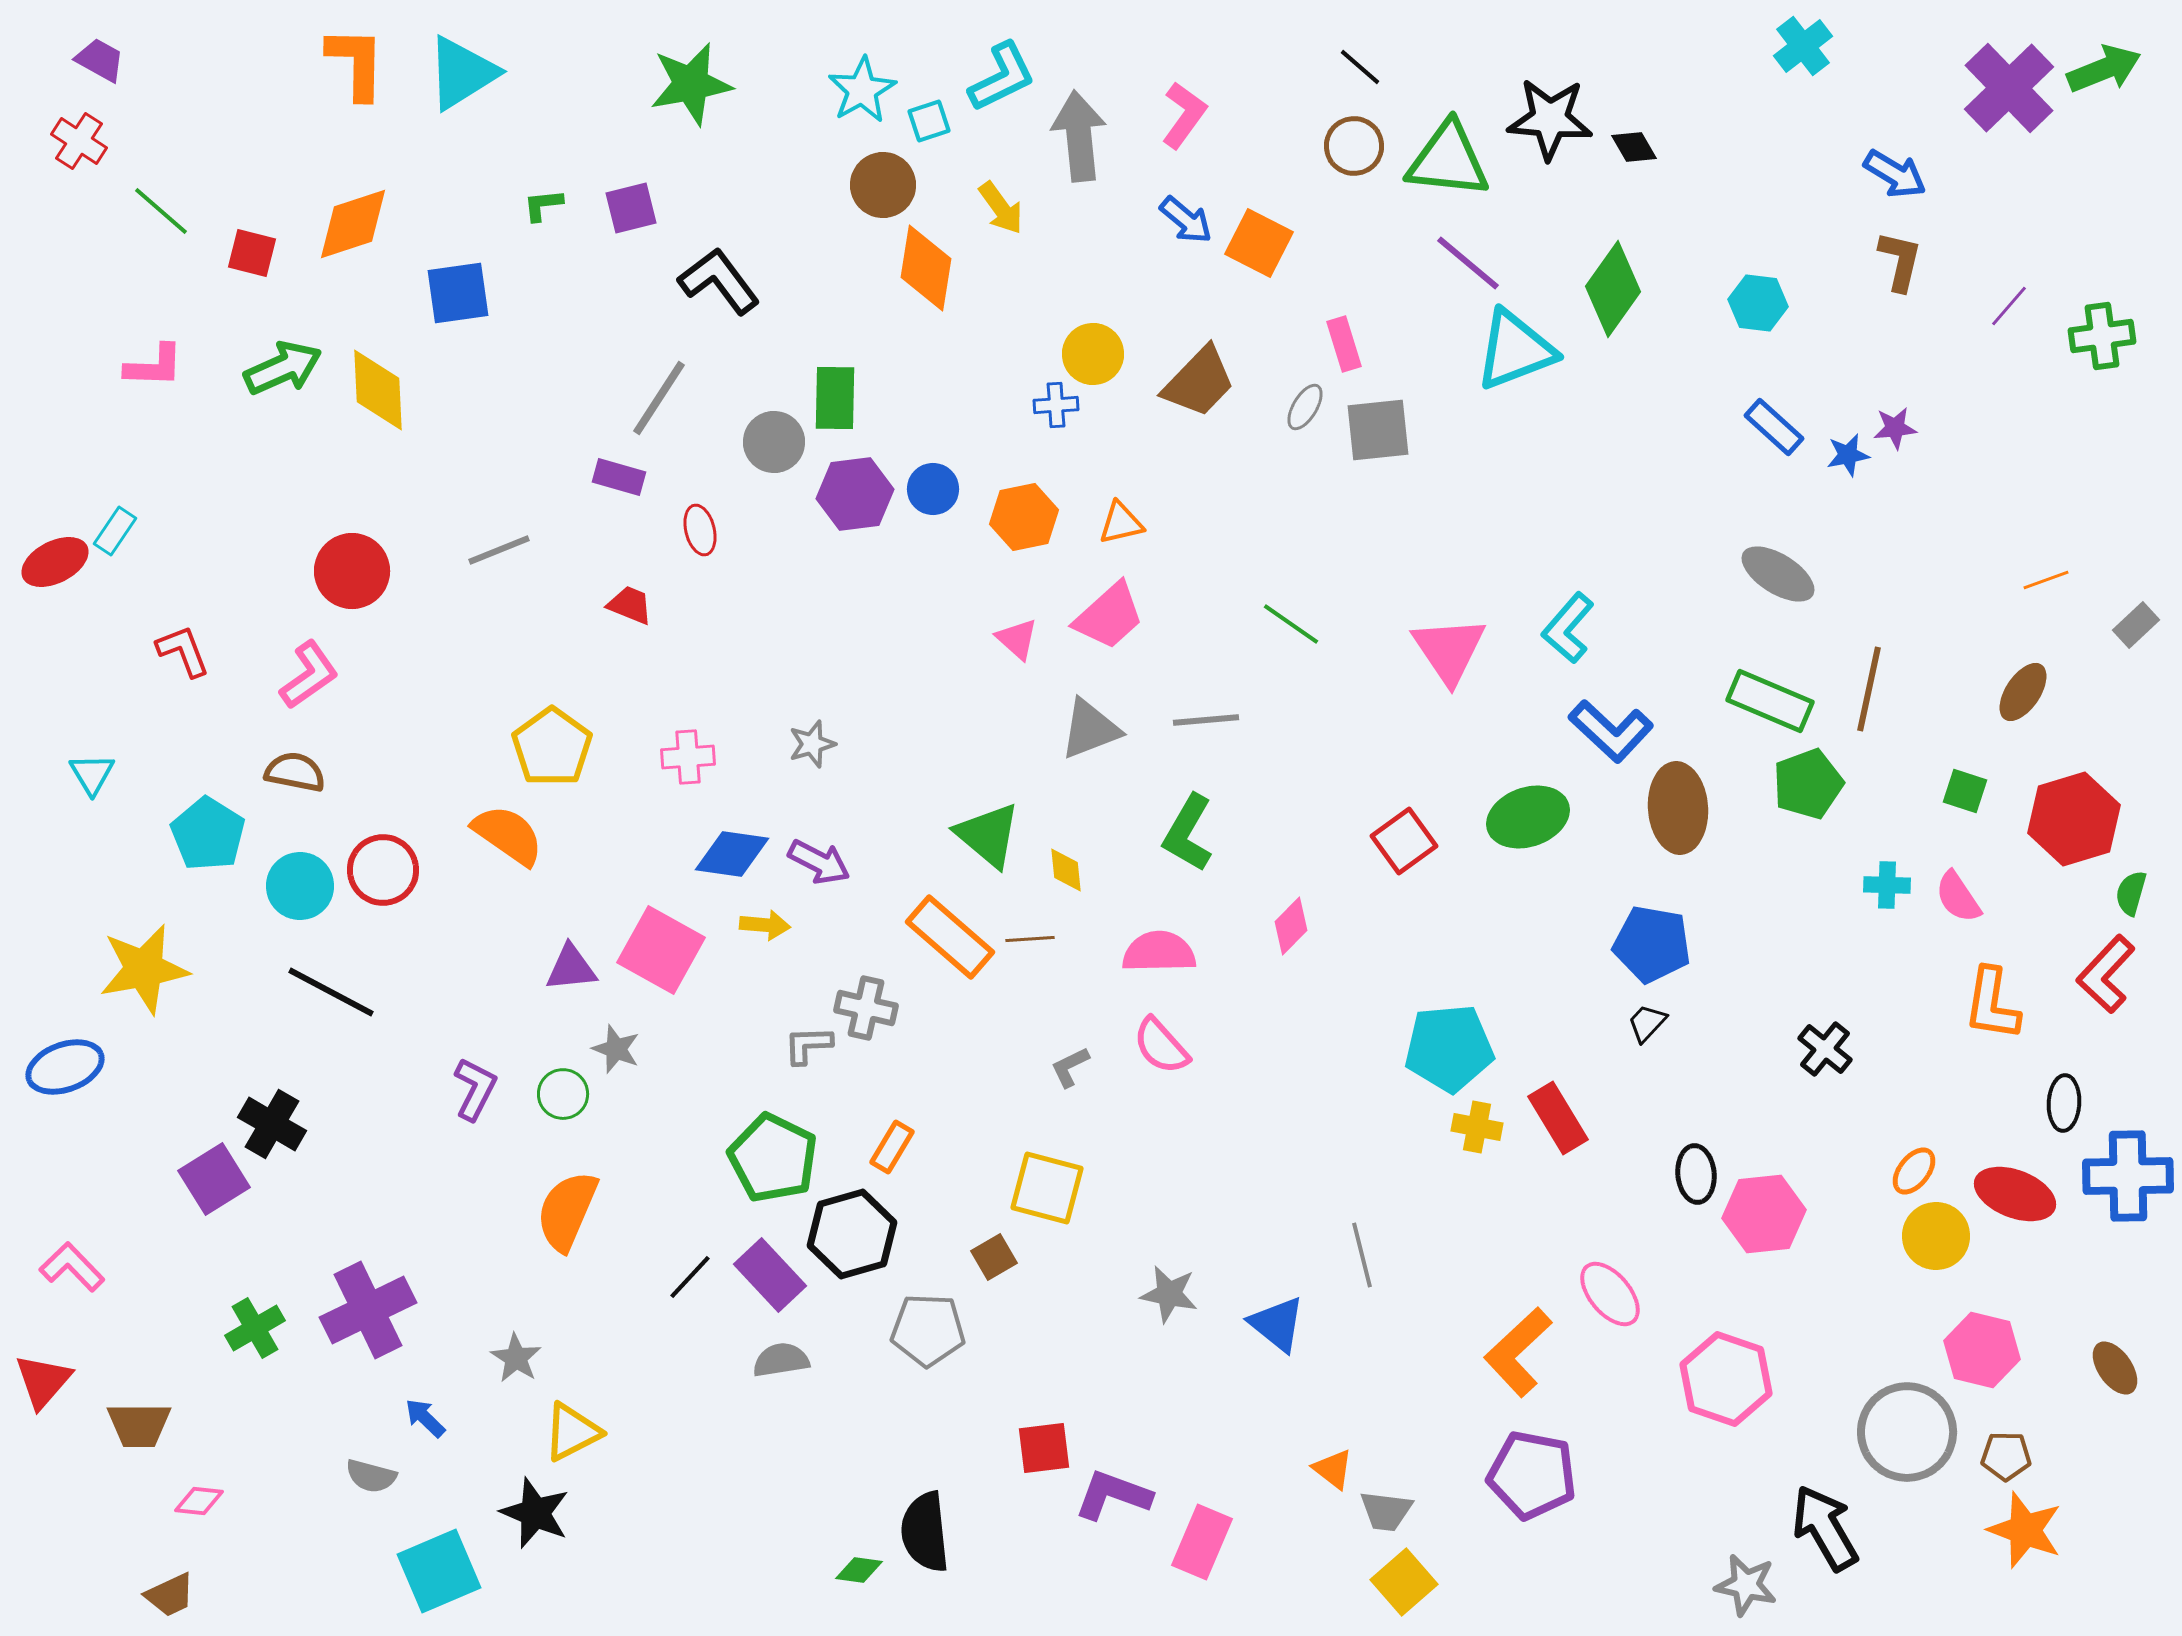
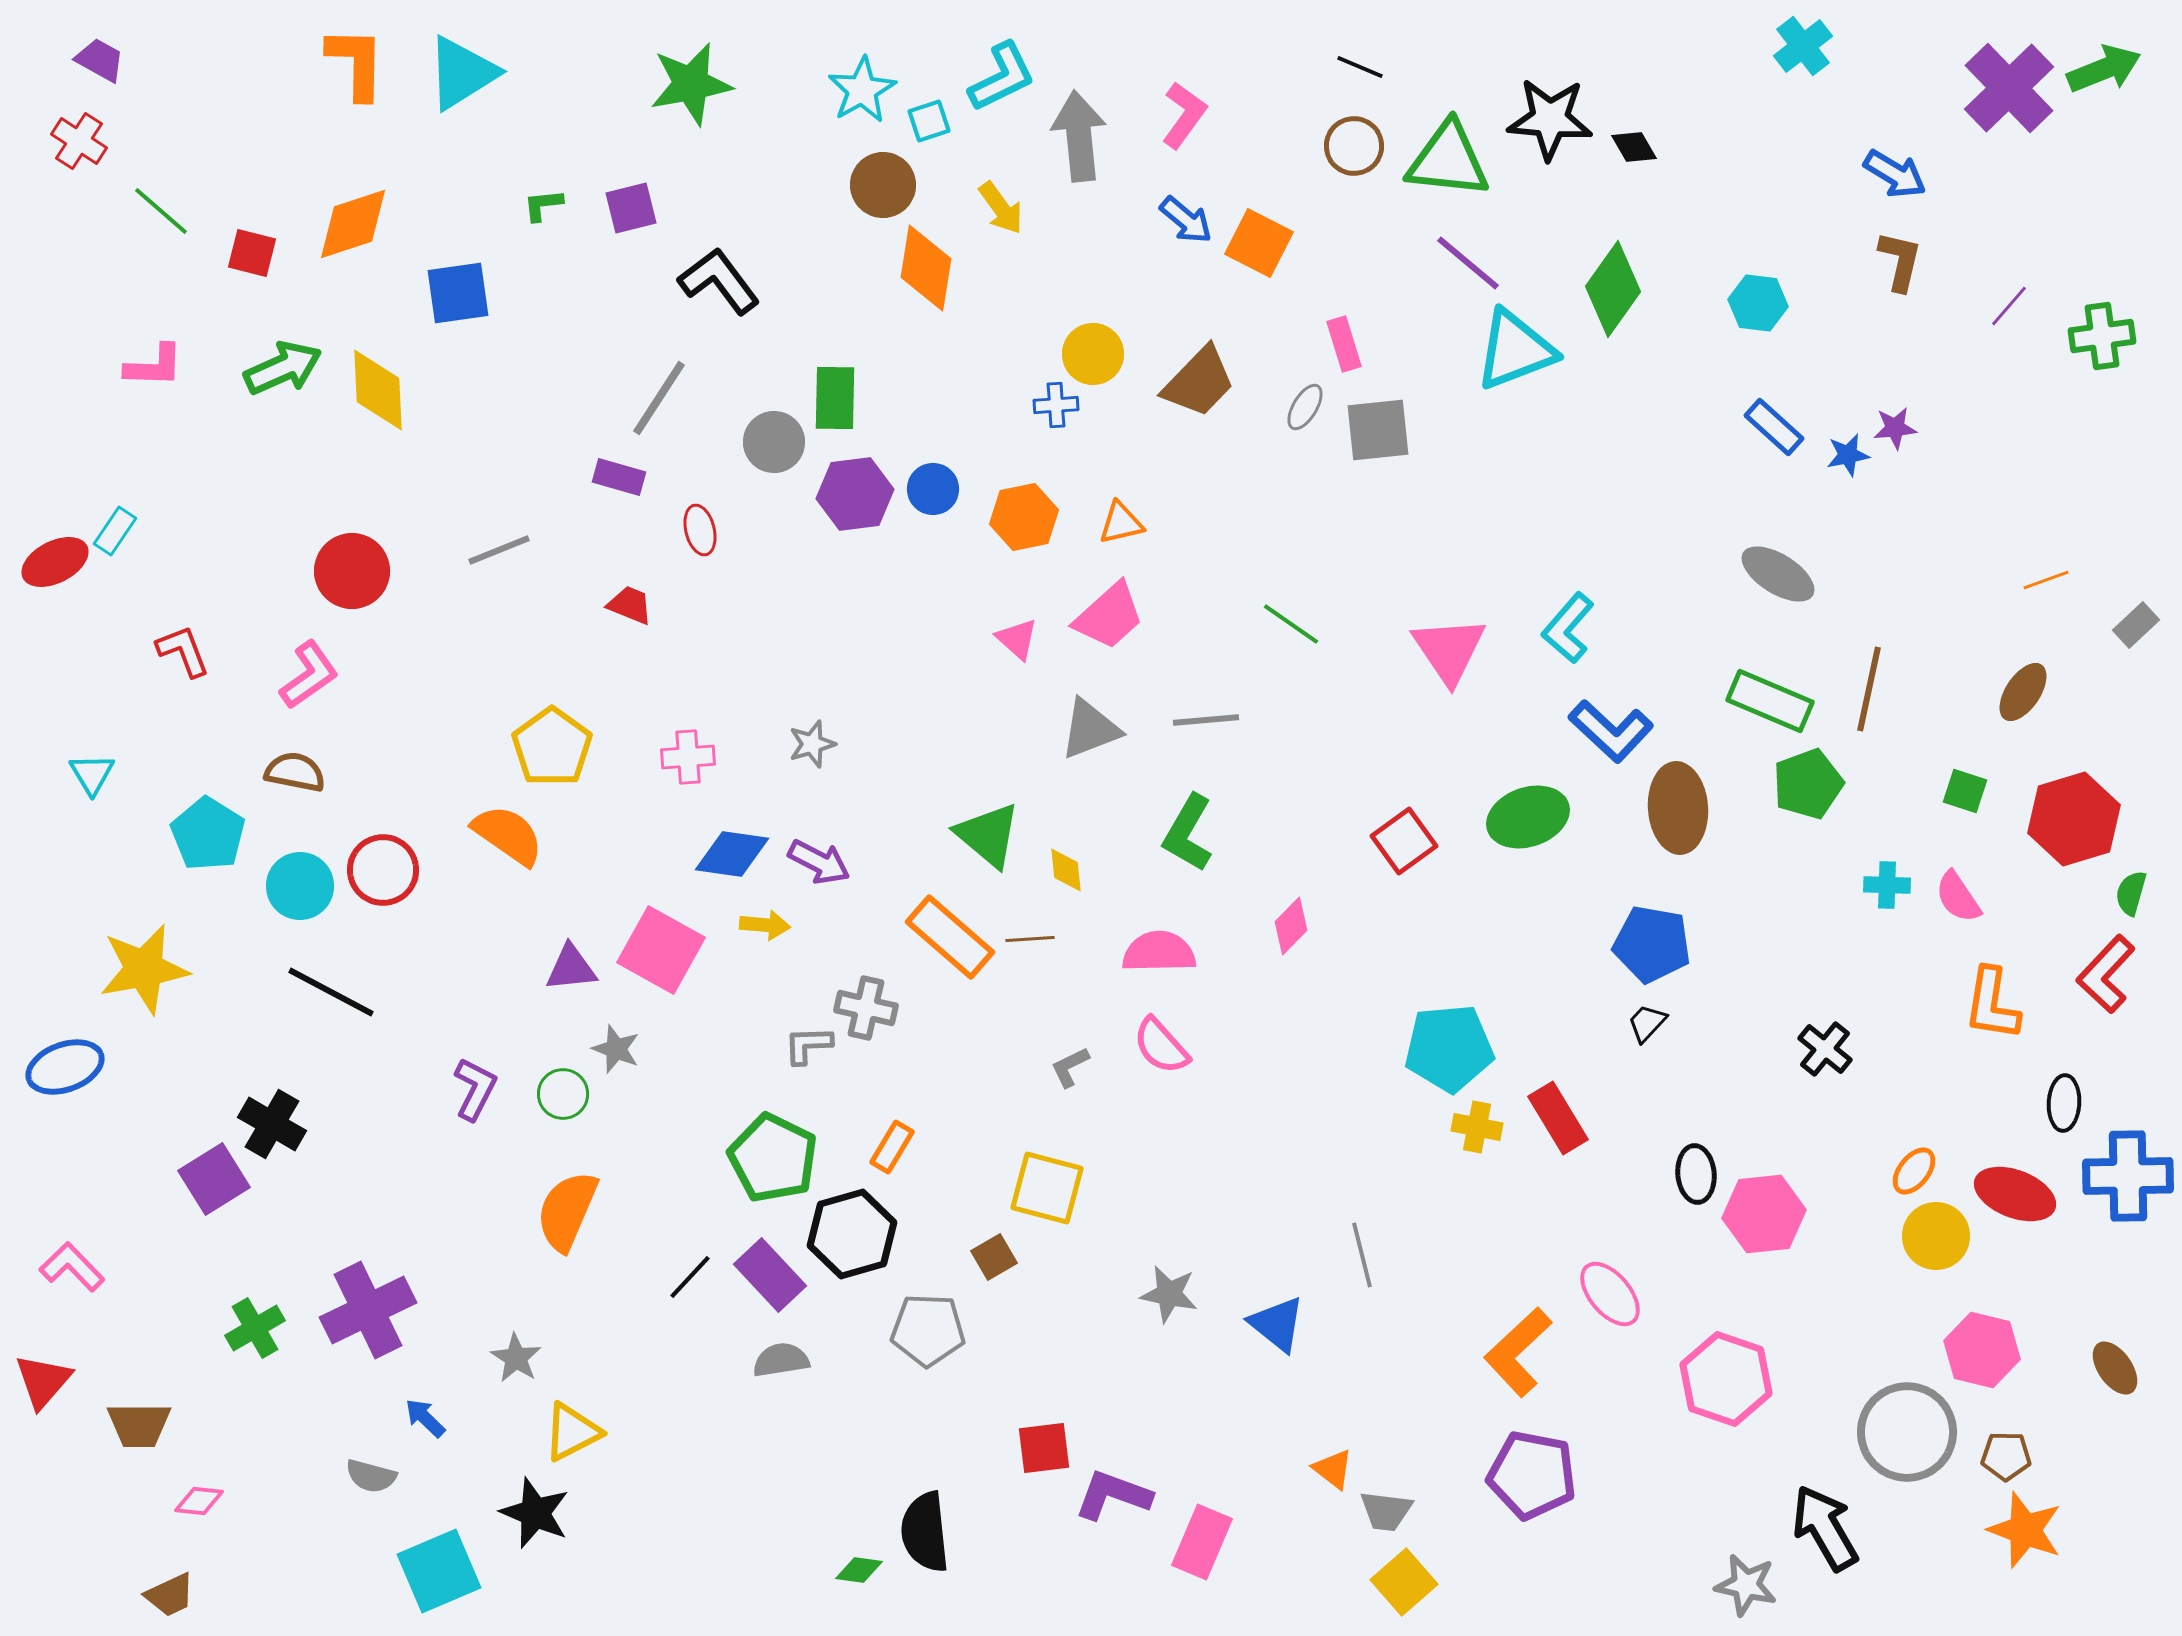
black line at (1360, 67): rotated 18 degrees counterclockwise
